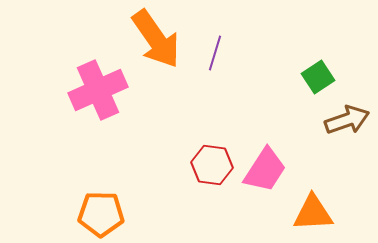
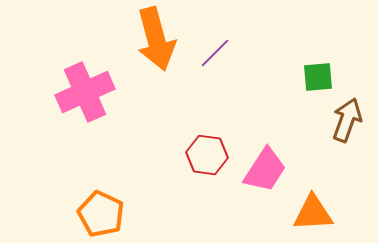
orange arrow: rotated 20 degrees clockwise
purple line: rotated 28 degrees clockwise
green square: rotated 28 degrees clockwise
pink cross: moved 13 px left, 2 px down
brown arrow: rotated 51 degrees counterclockwise
red hexagon: moved 5 px left, 10 px up
orange pentagon: rotated 24 degrees clockwise
